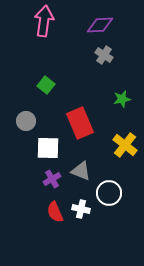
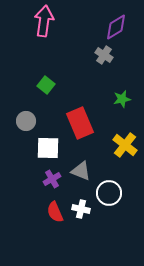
purple diamond: moved 16 px right, 2 px down; rotated 28 degrees counterclockwise
